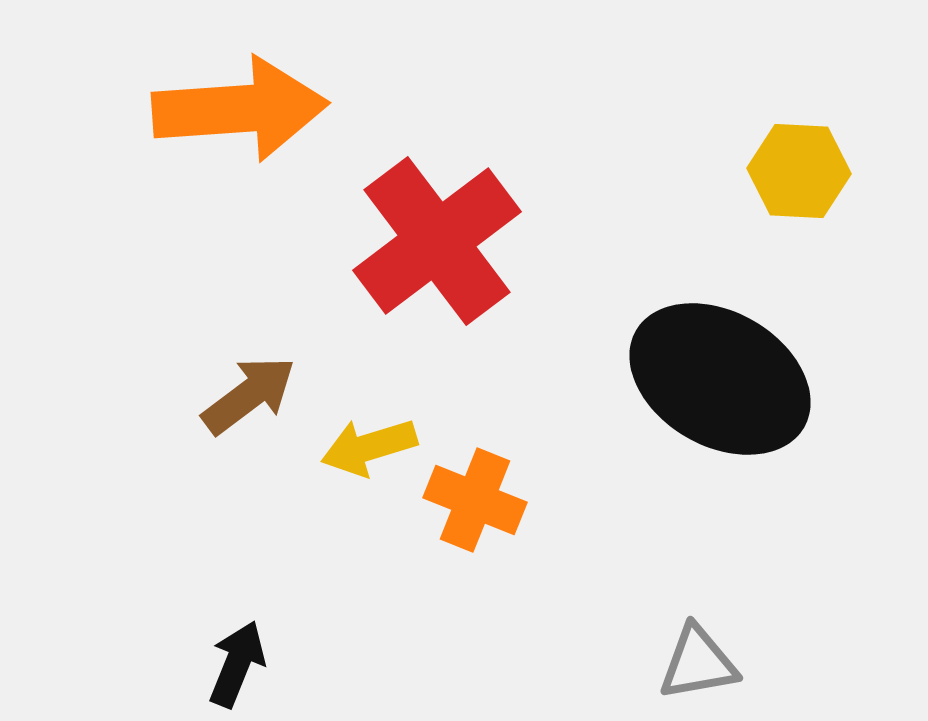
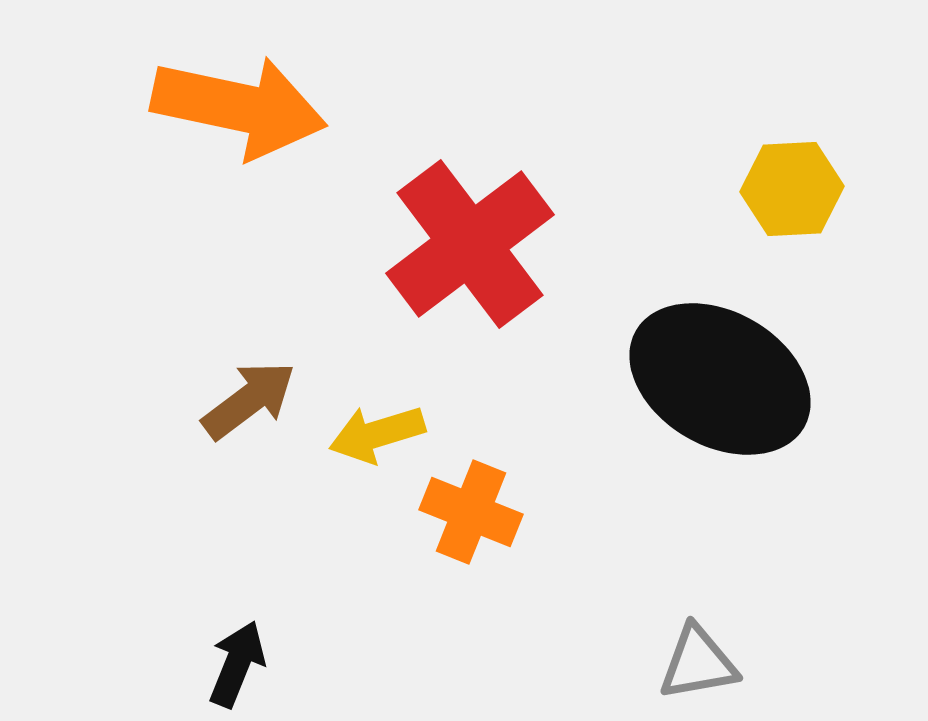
orange arrow: moved 1 px left, 2 px up; rotated 16 degrees clockwise
yellow hexagon: moved 7 px left, 18 px down; rotated 6 degrees counterclockwise
red cross: moved 33 px right, 3 px down
brown arrow: moved 5 px down
yellow arrow: moved 8 px right, 13 px up
orange cross: moved 4 px left, 12 px down
